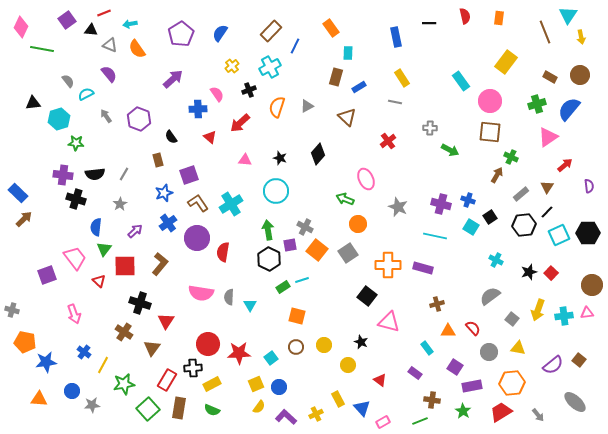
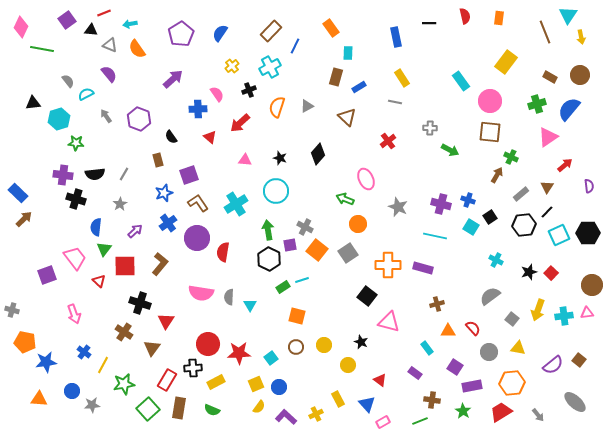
cyan cross at (231, 204): moved 5 px right
yellow rectangle at (212, 384): moved 4 px right, 2 px up
blue triangle at (362, 408): moved 5 px right, 4 px up
